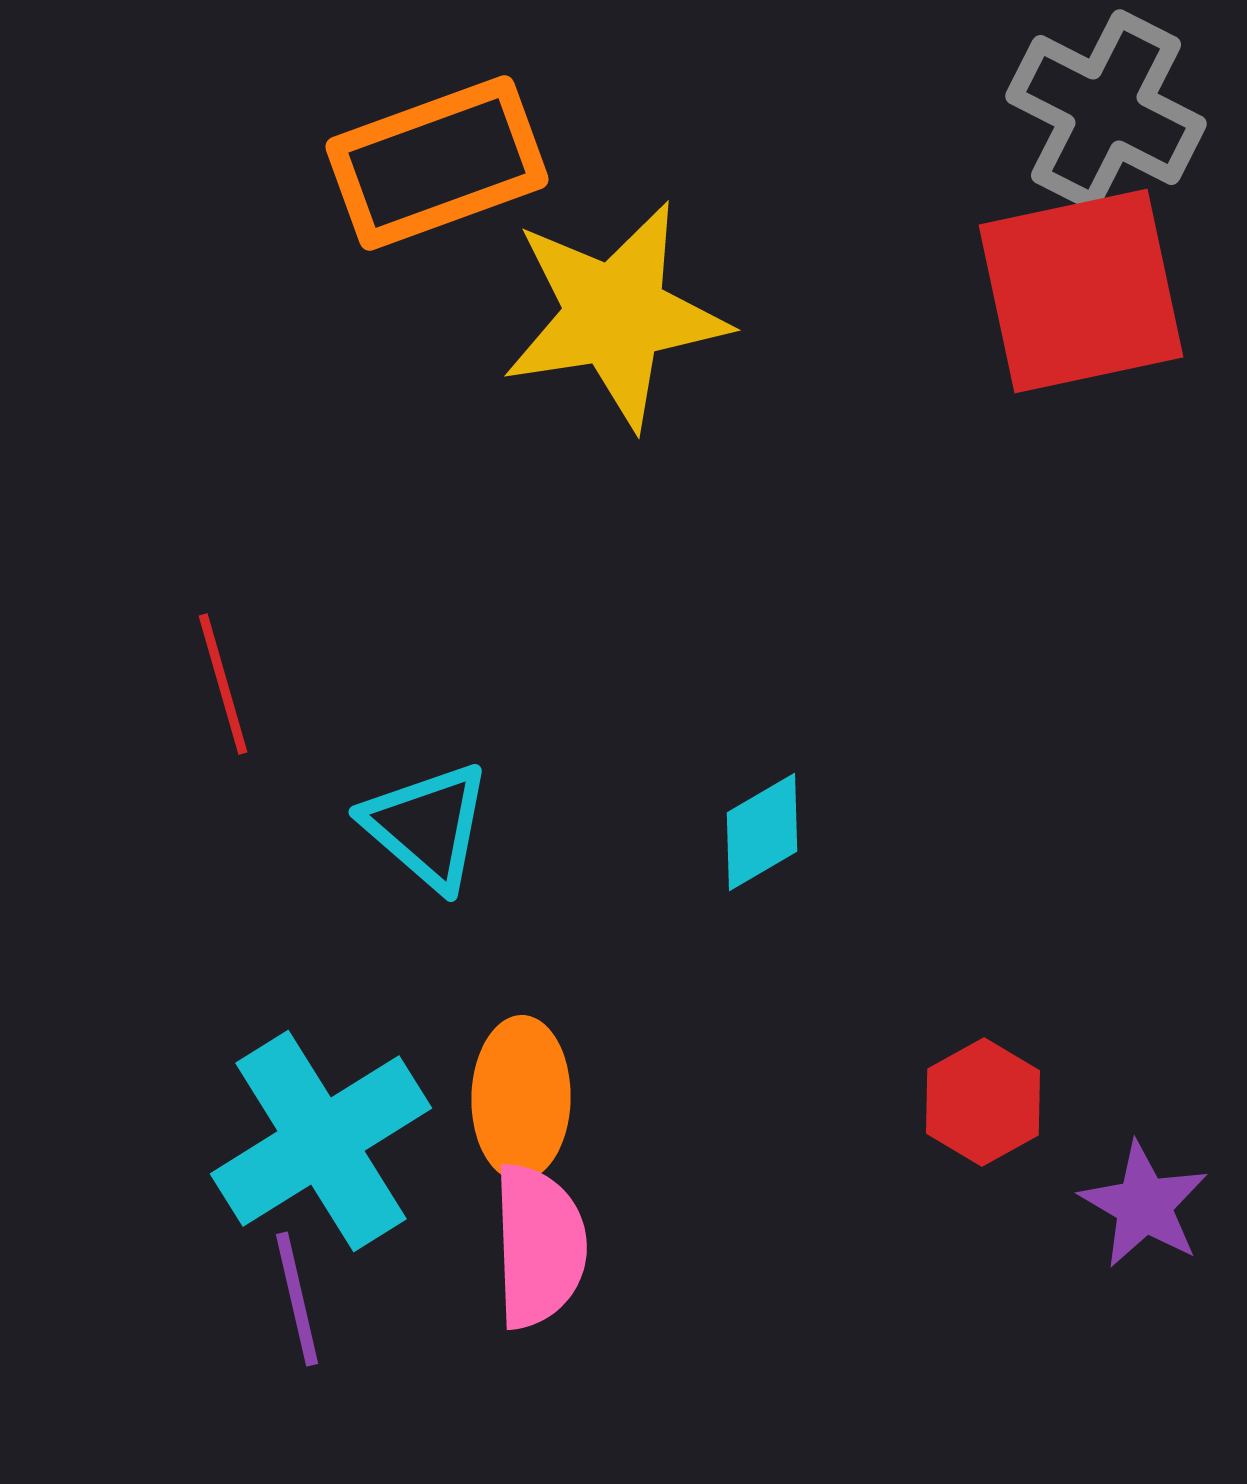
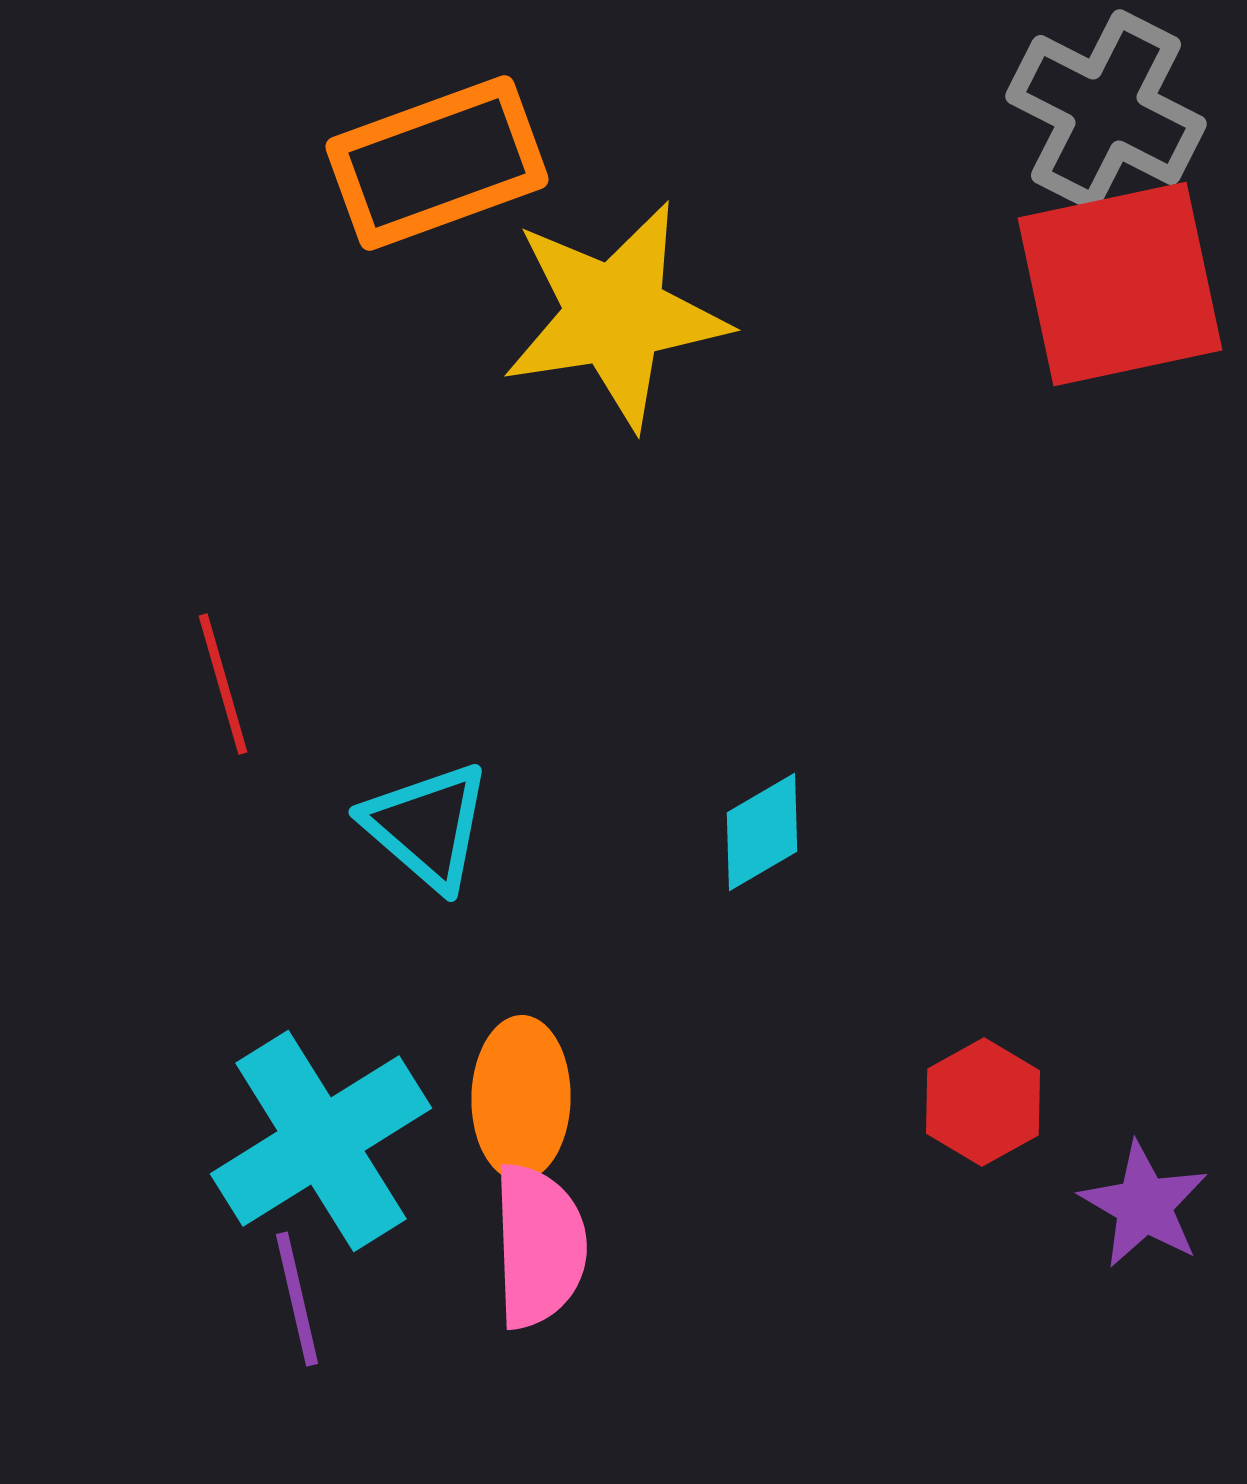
red square: moved 39 px right, 7 px up
